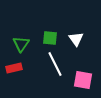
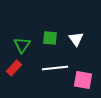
green triangle: moved 1 px right, 1 px down
white line: moved 4 px down; rotated 70 degrees counterclockwise
red rectangle: rotated 35 degrees counterclockwise
